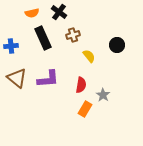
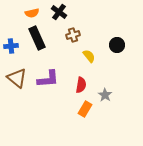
black rectangle: moved 6 px left
gray star: moved 2 px right
